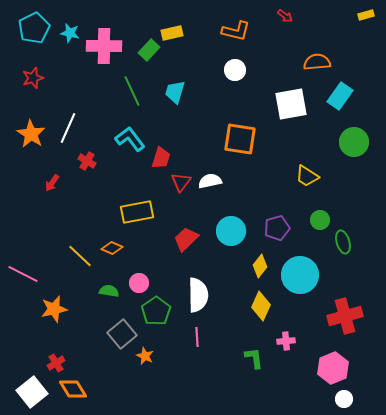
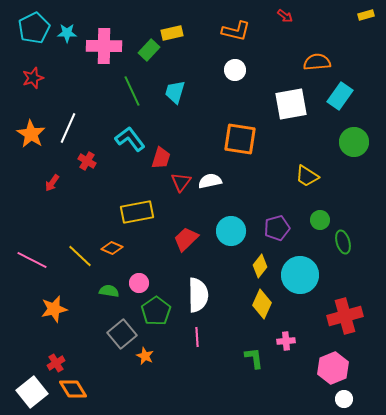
cyan star at (70, 33): moved 3 px left; rotated 12 degrees counterclockwise
pink line at (23, 274): moved 9 px right, 14 px up
yellow diamond at (261, 306): moved 1 px right, 2 px up
